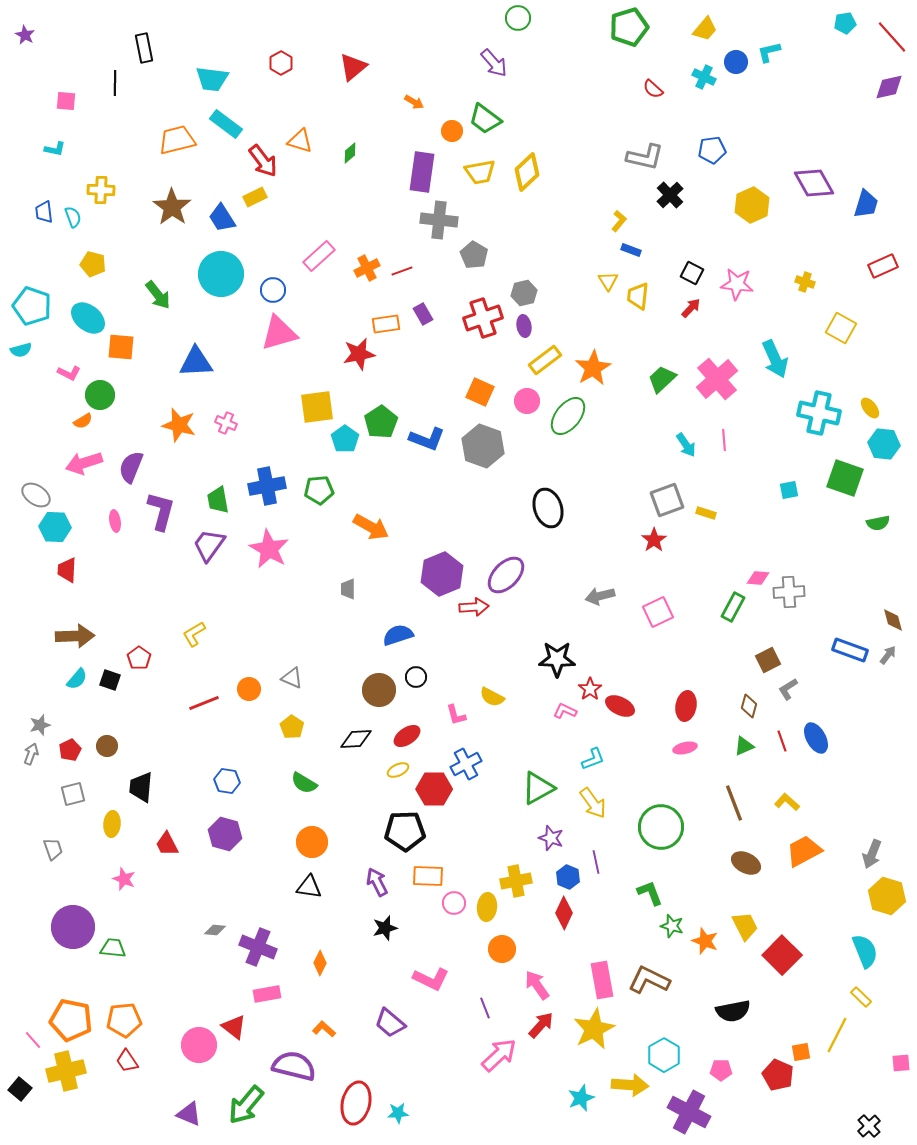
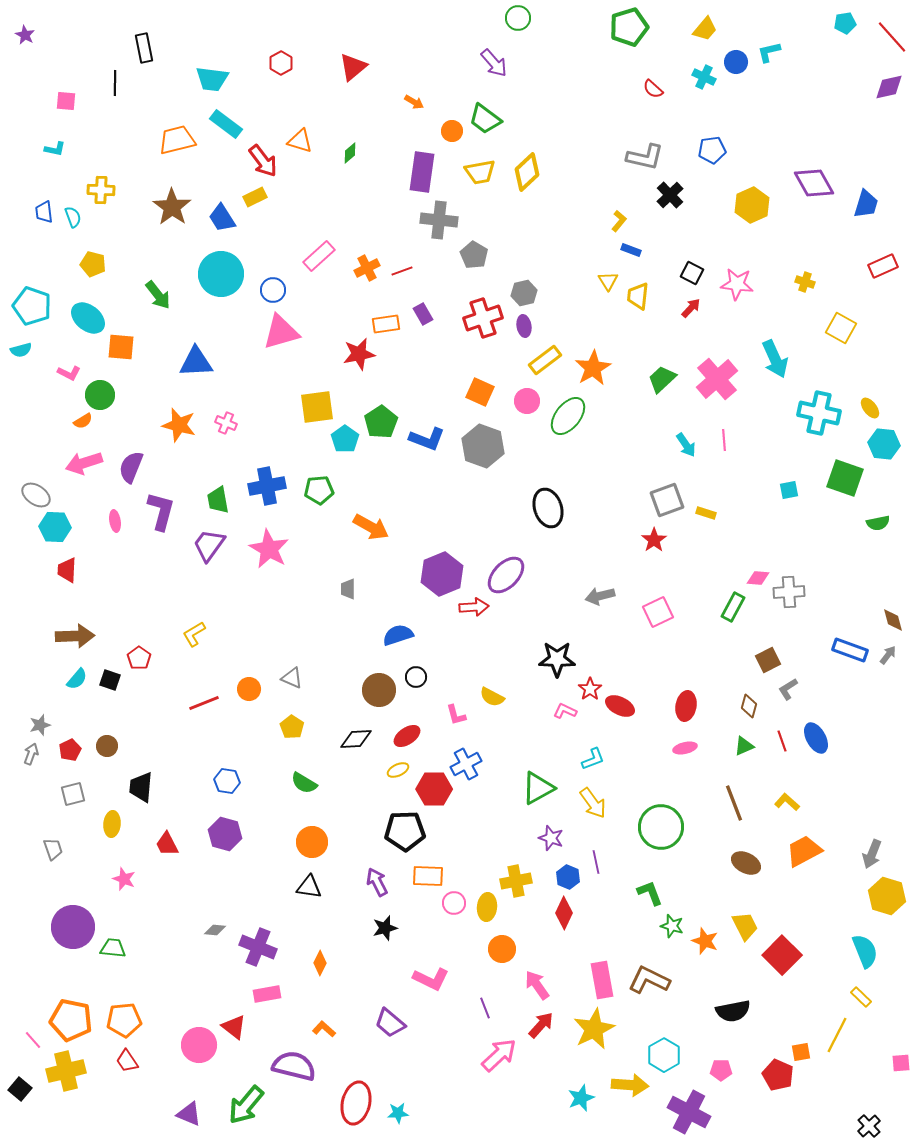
pink triangle at (279, 333): moved 2 px right, 1 px up
